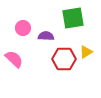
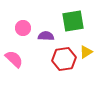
green square: moved 3 px down
red hexagon: rotated 10 degrees counterclockwise
